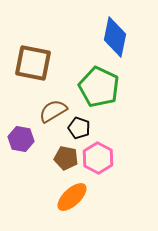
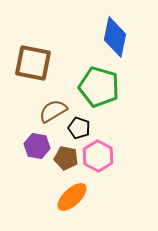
green pentagon: rotated 9 degrees counterclockwise
purple hexagon: moved 16 px right, 7 px down
pink hexagon: moved 2 px up
